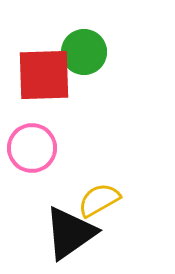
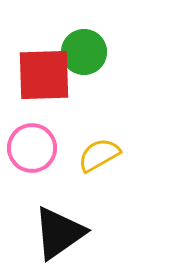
yellow semicircle: moved 45 px up
black triangle: moved 11 px left
